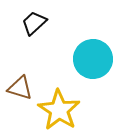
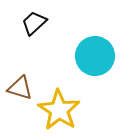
cyan circle: moved 2 px right, 3 px up
